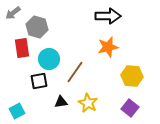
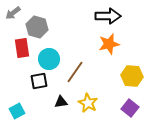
orange star: moved 1 px right, 3 px up
